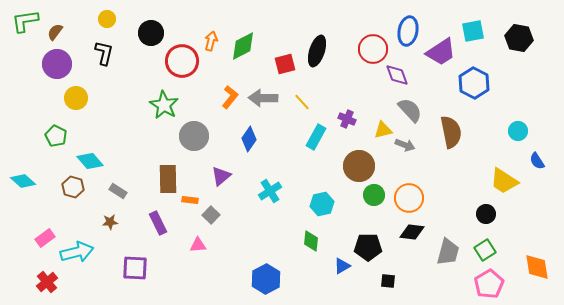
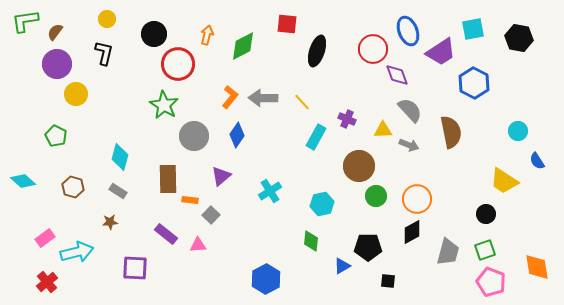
blue ellipse at (408, 31): rotated 32 degrees counterclockwise
cyan square at (473, 31): moved 2 px up
black circle at (151, 33): moved 3 px right, 1 px down
orange arrow at (211, 41): moved 4 px left, 6 px up
red circle at (182, 61): moved 4 px left, 3 px down
red square at (285, 64): moved 2 px right, 40 px up; rotated 20 degrees clockwise
yellow circle at (76, 98): moved 4 px up
yellow triangle at (383, 130): rotated 12 degrees clockwise
blue diamond at (249, 139): moved 12 px left, 4 px up
gray arrow at (405, 145): moved 4 px right
cyan diamond at (90, 161): moved 30 px right, 4 px up; rotated 56 degrees clockwise
green circle at (374, 195): moved 2 px right, 1 px down
orange circle at (409, 198): moved 8 px right, 1 px down
purple rectangle at (158, 223): moved 8 px right, 11 px down; rotated 25 degrees counterclockwise
black diamond at (412, 232): rotated 35 degrees counterclockwise
green square at (485, 250): rotated 15 degrees clockwise
pink pentagon at (489, 284): moved 2 px right, 2 px up; rotated 20 degrees counterclockwise
